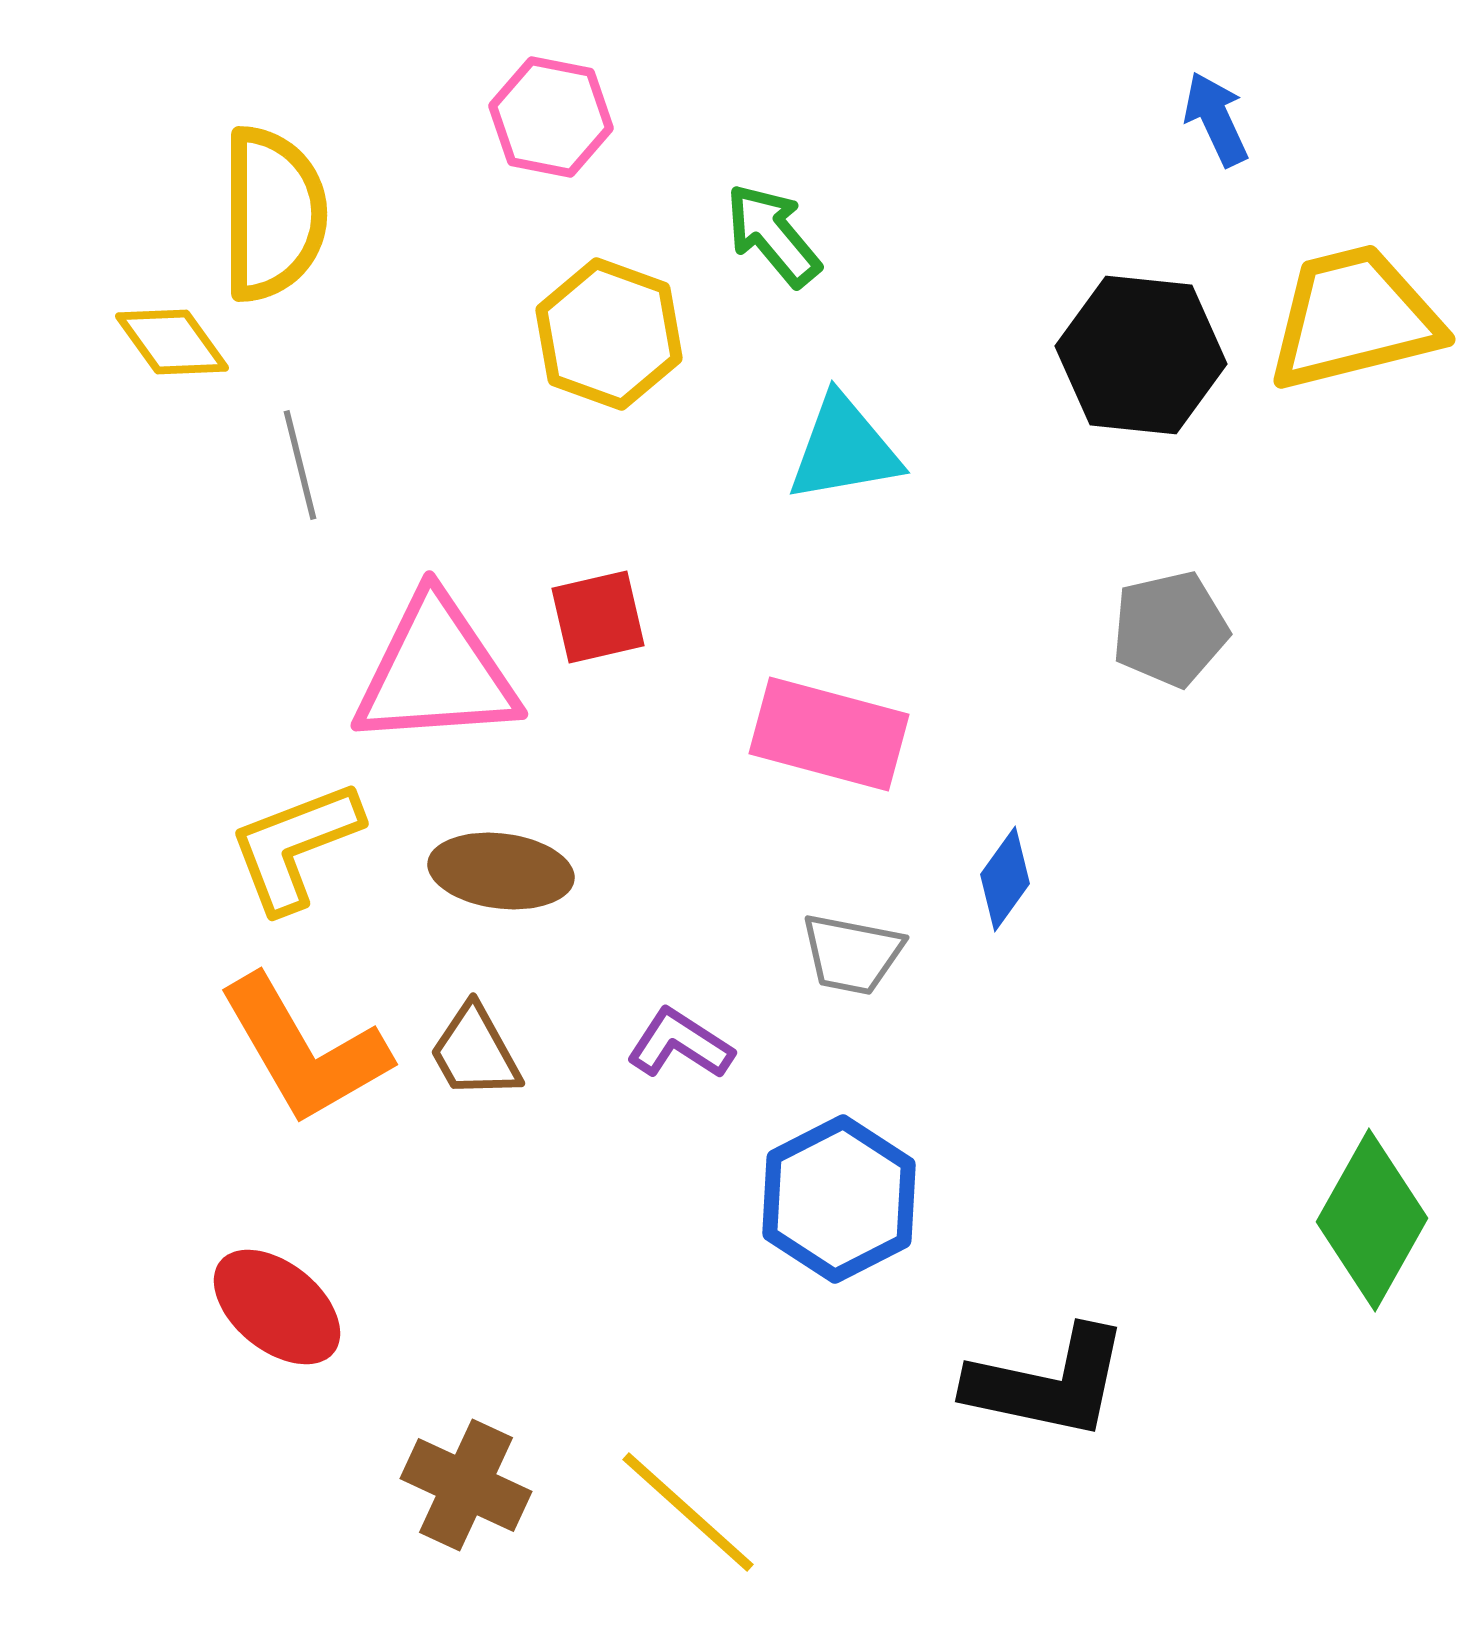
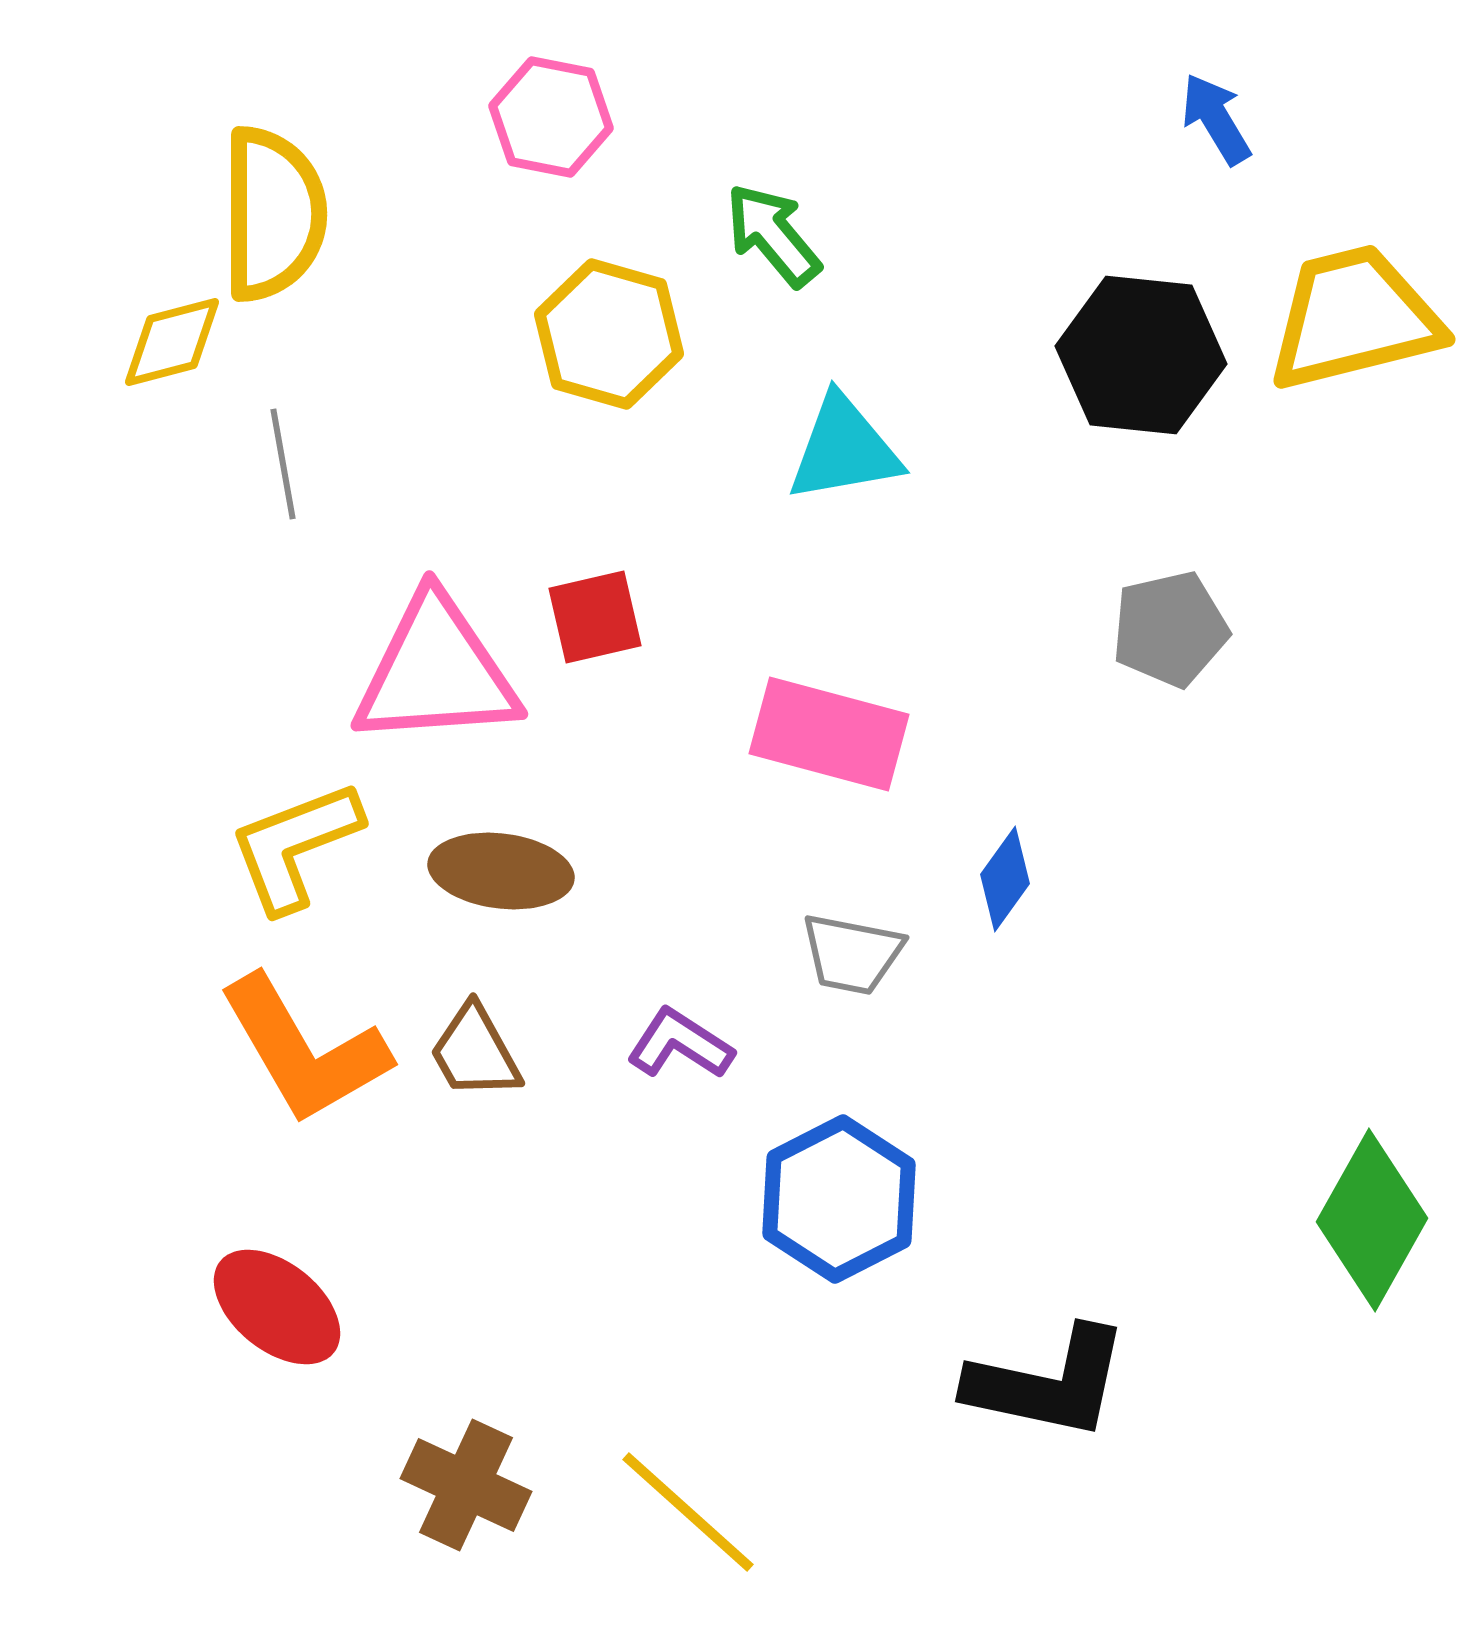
blue arrow: rotated 6 degrees counterclockwise
yellow hexagon: rotated 4 degrees counterclockwise
yellow diamond: rotated 69 degrees counterclockwise
gray line: moved 17 px left, 1 px up; rotated 4 degrees clockwise
red square: moved 3 px left
